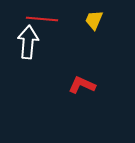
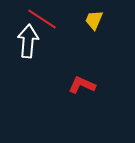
red line: rotated 28 degrees clockwise
white arrow: moved 1 px up
